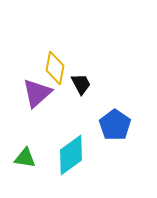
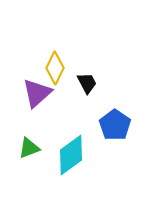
yellow diamond: rotated 16 degrees clockwise
black trapezoid: moved 6 px right, 1 px up
green triangle: moved 4 px right, 10 px up; rotated 30 degrees counterclockwise
